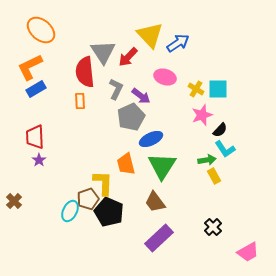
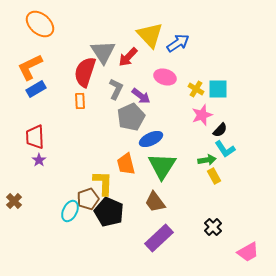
orange ellipse: moved 1 px left, 6 px up
red semicircle: rotated 24 degrees clockwise
